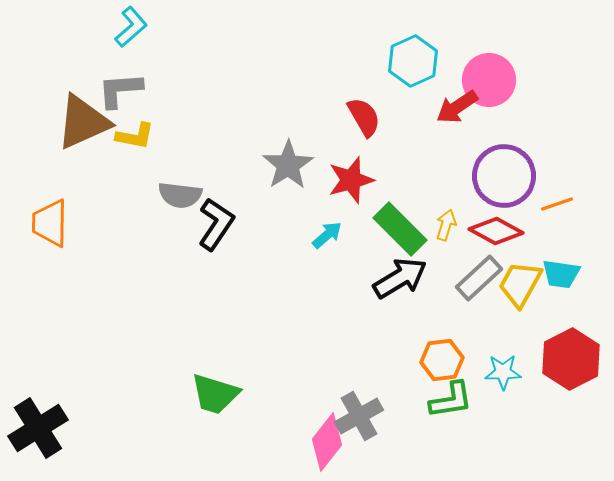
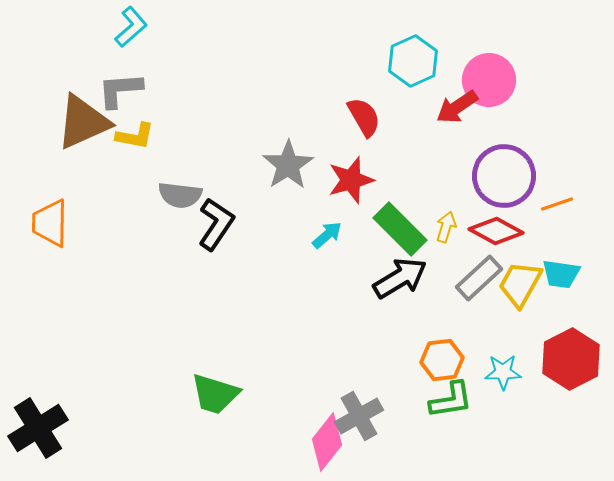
yellow arrow: moved 2 px down
